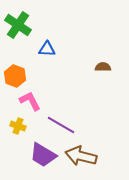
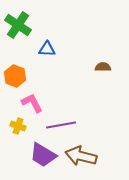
pink L-shape: moved 2 px right, 2 px down
purple line: rotated 40 degrees counterclockwise
